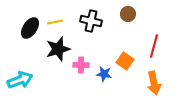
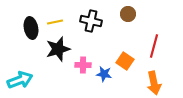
black ellipse: moved 1 px right; rotated 45 degrees counterclockwise
pink cross: moved 2 px right
